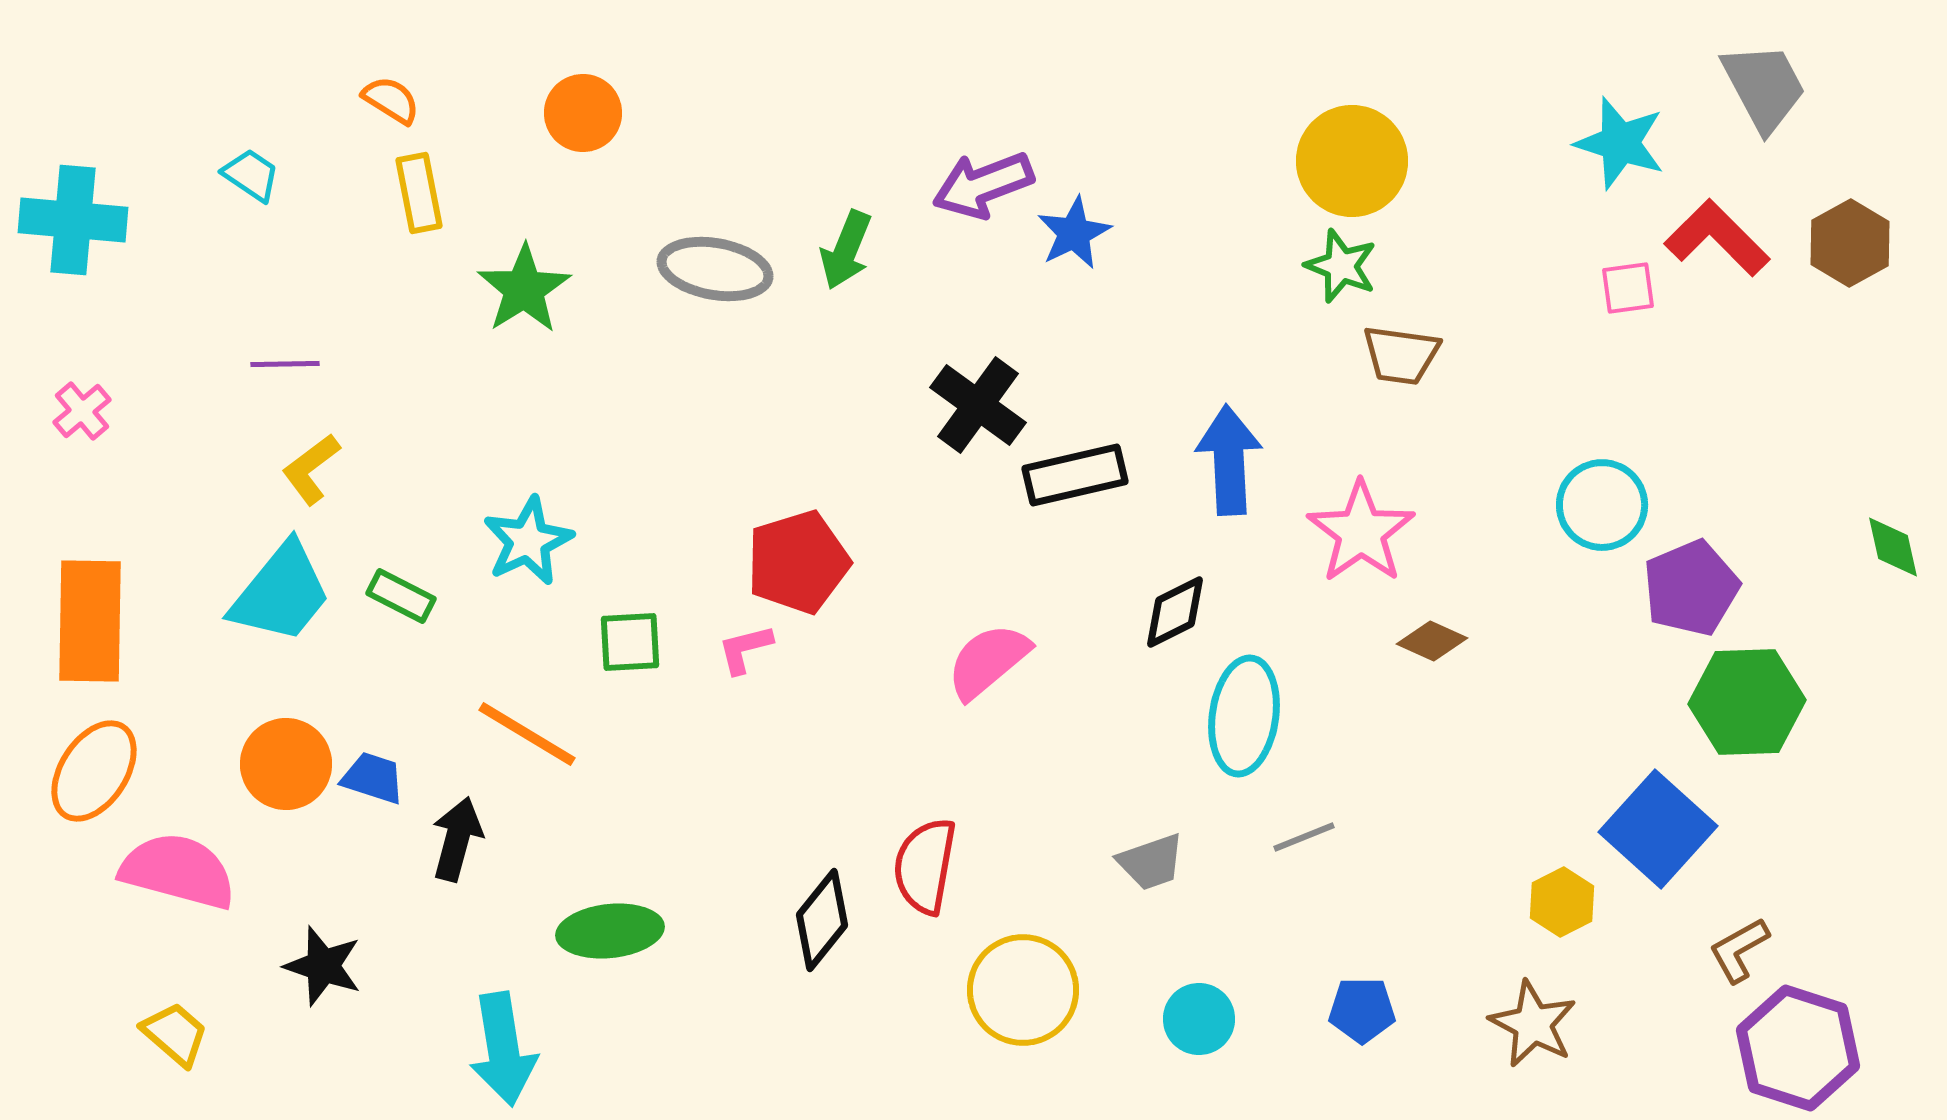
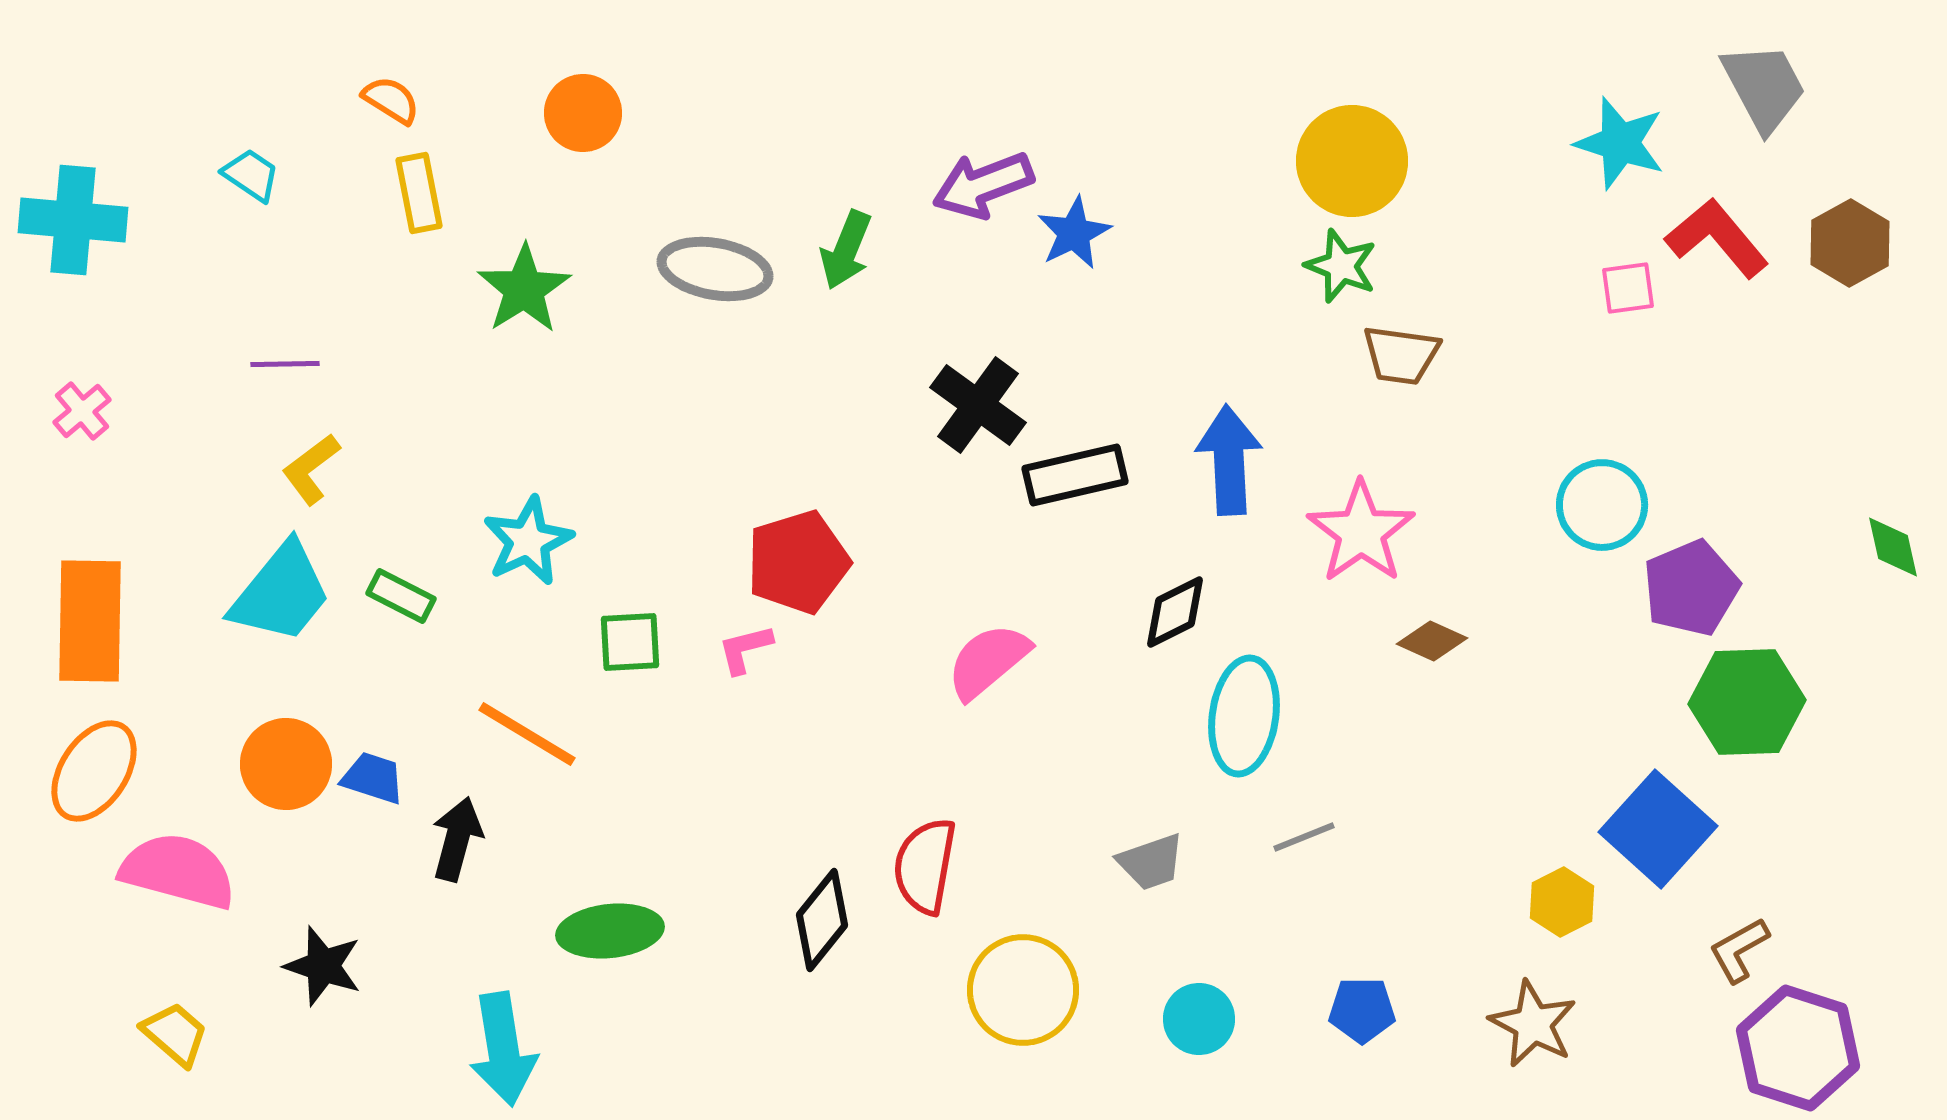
red L-shape at (1717, 238): rotated 5 degrees clockwise
